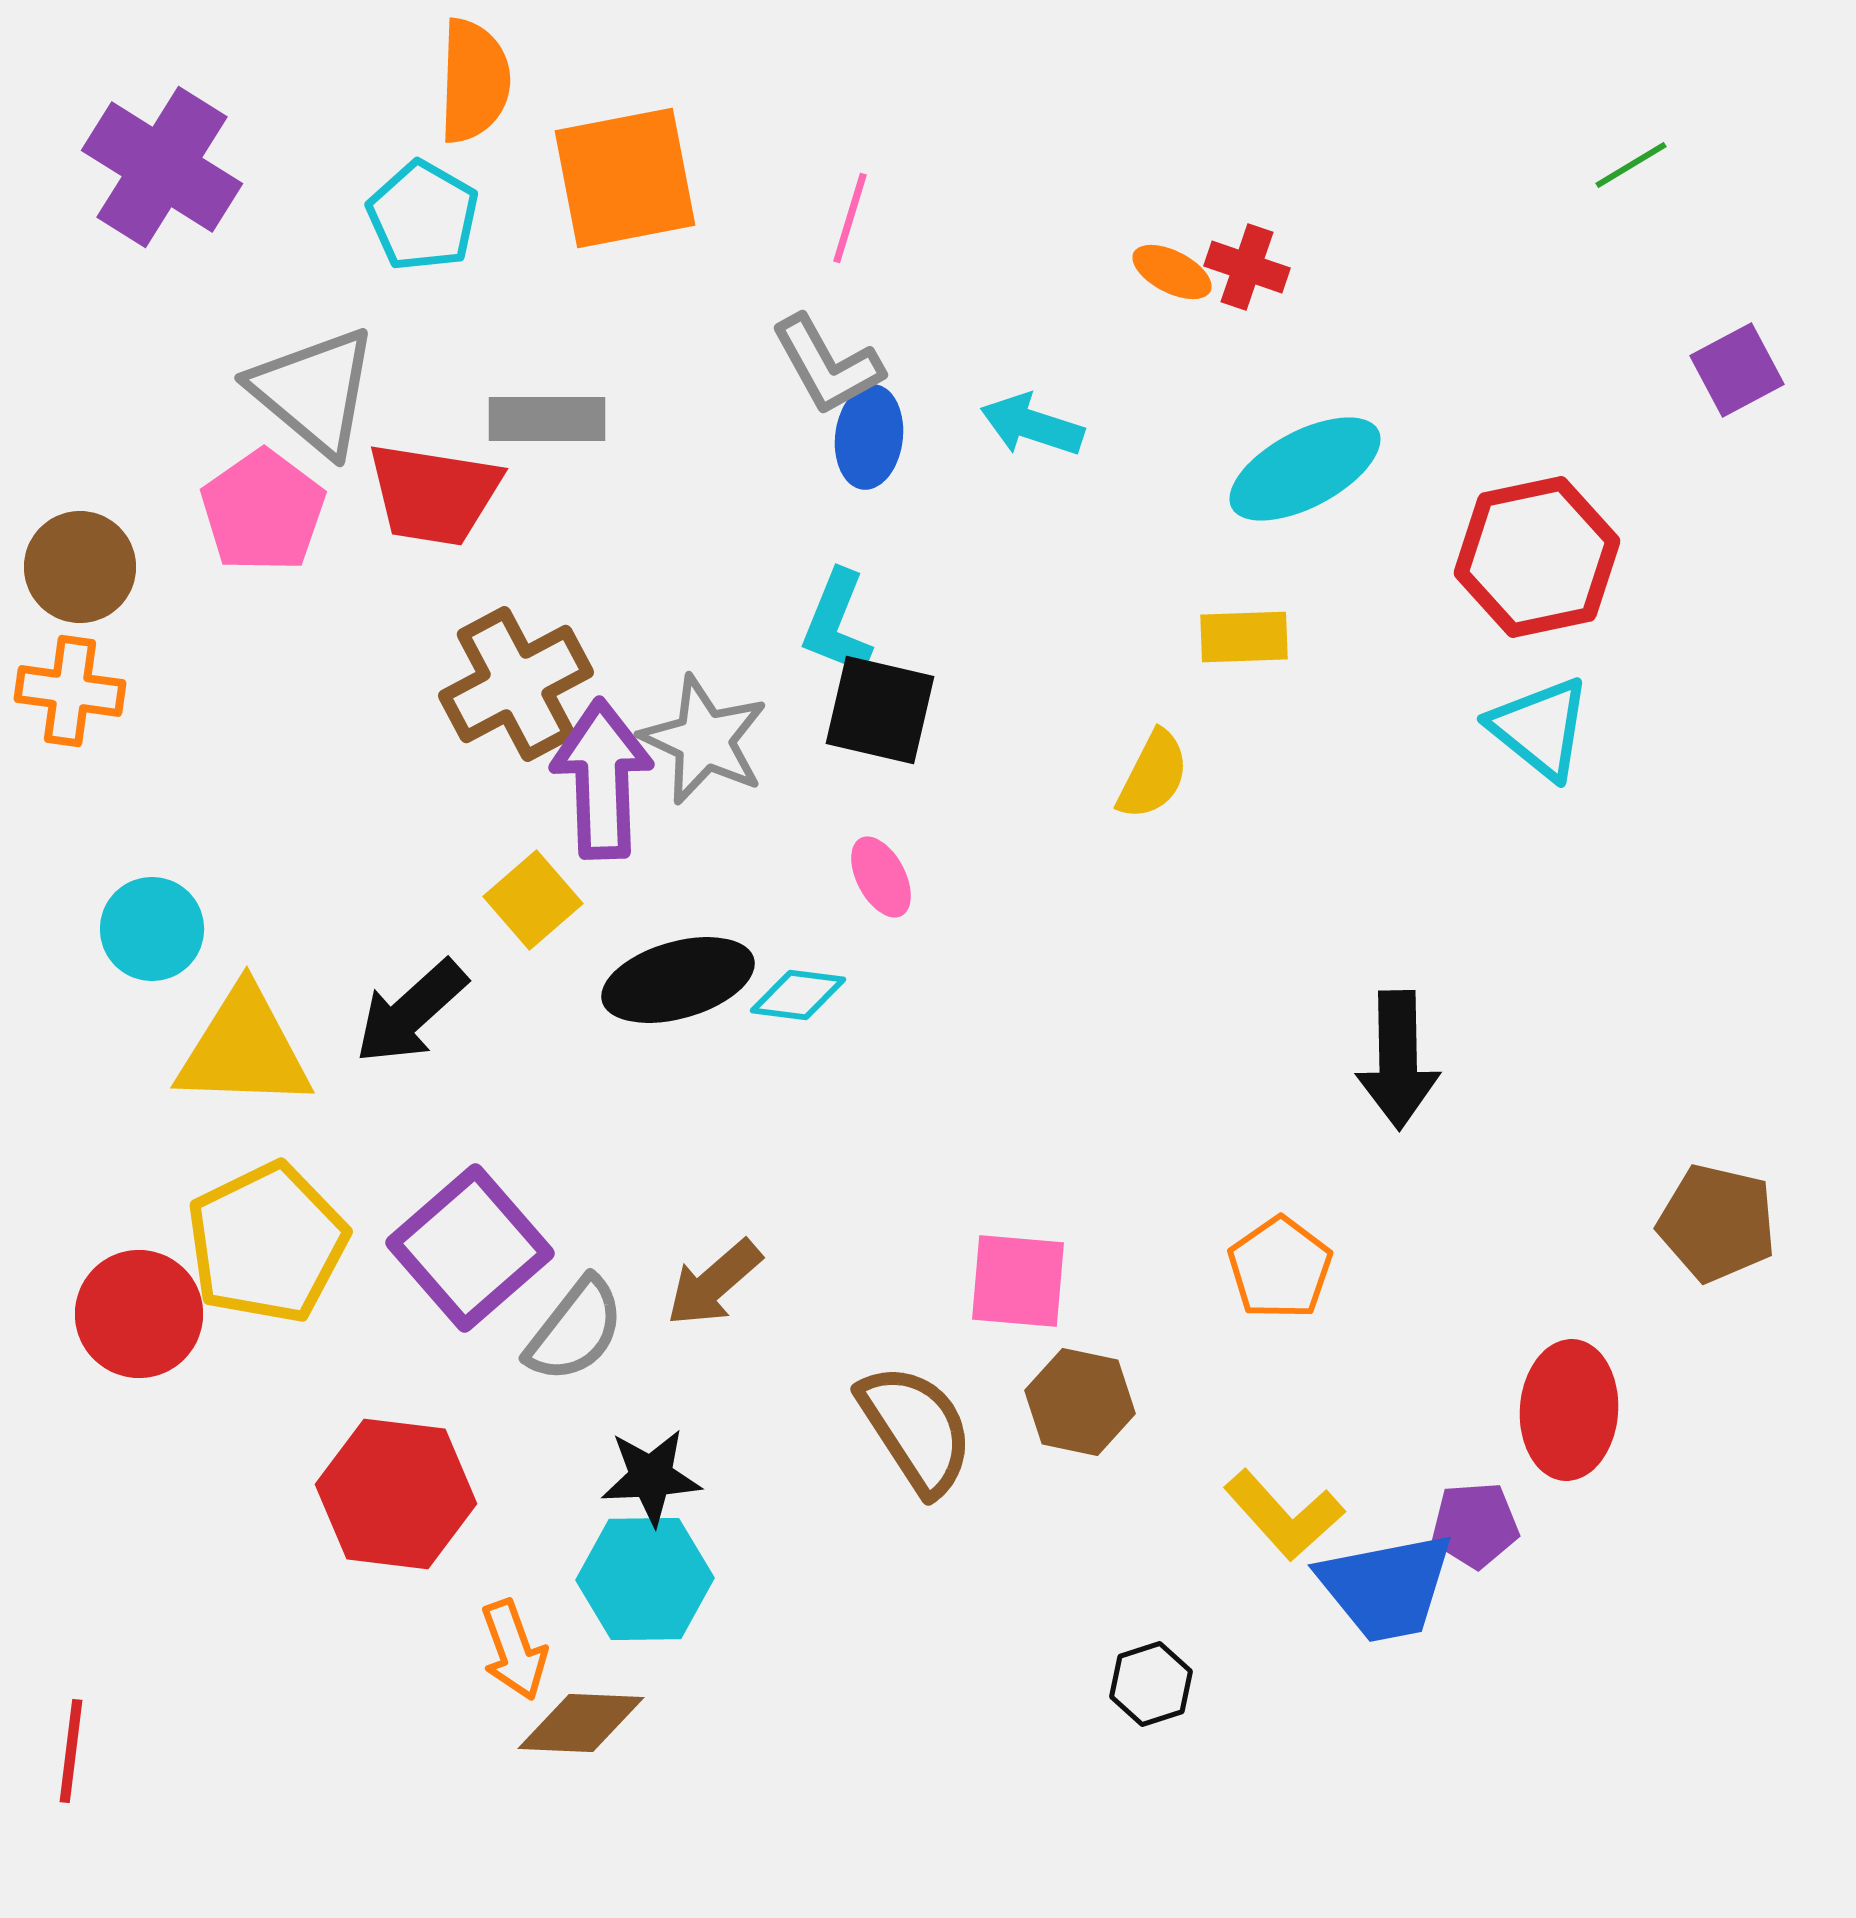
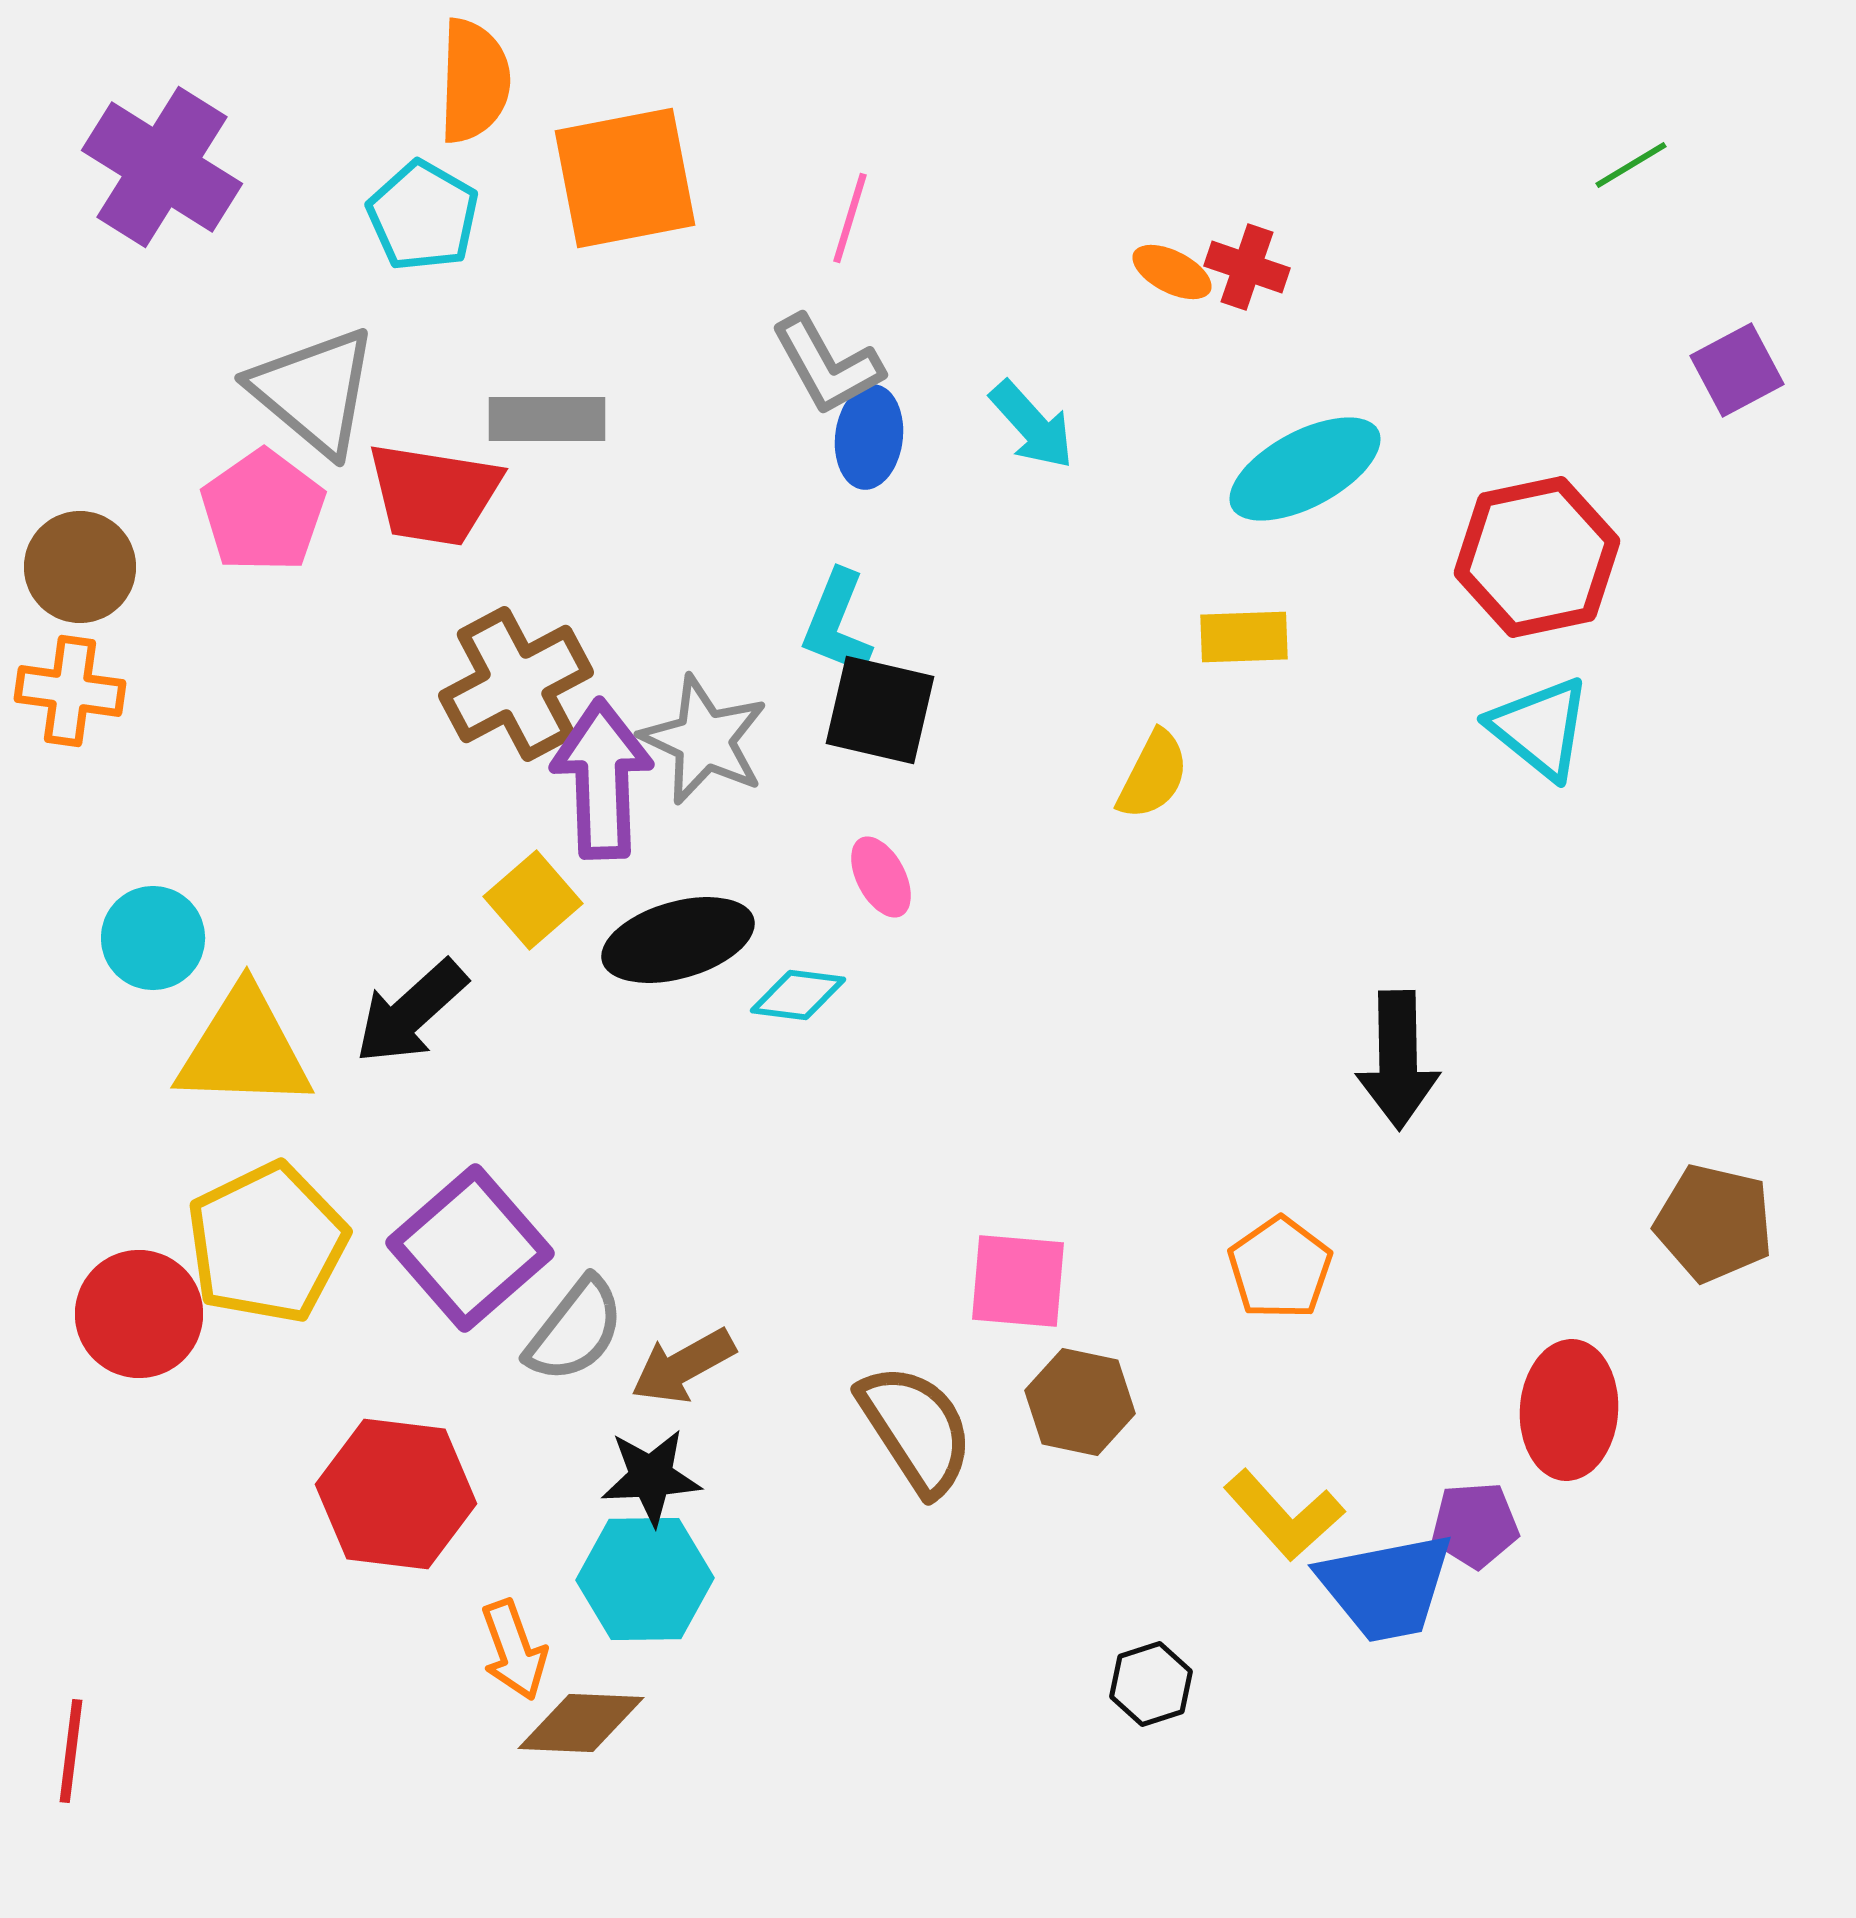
cyan arrow at (1032, 425): rotated 150 degrees counterclockwise
cyan circle at (152, 929): moved 1 px right, 9 px down
black ellipse at (678, 980): moved 40 px up
brown pentagon at (1717, 1223): moved 3 px left
brown arrow at (714, 1283): moved 31 px left, 83 px down; rotated 12 degrees clockwise
